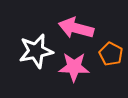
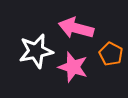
pink star: moved 1 px left; rotated 16 degrees clockwise
